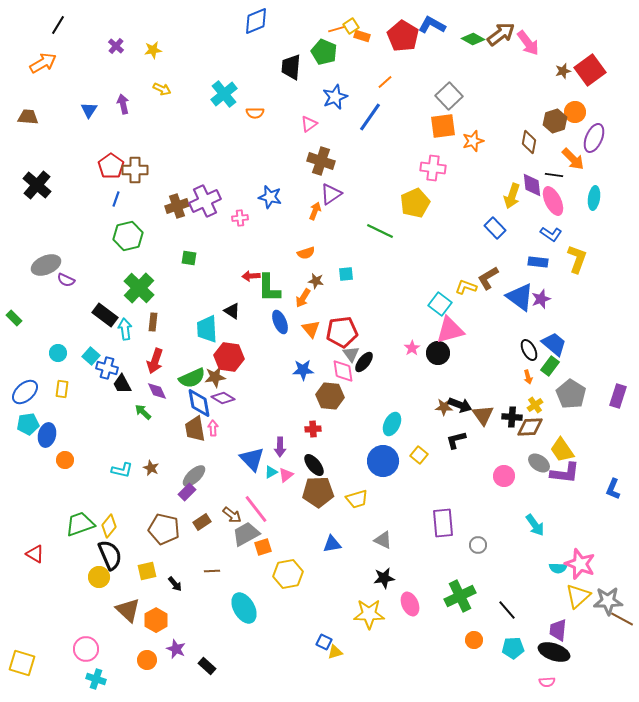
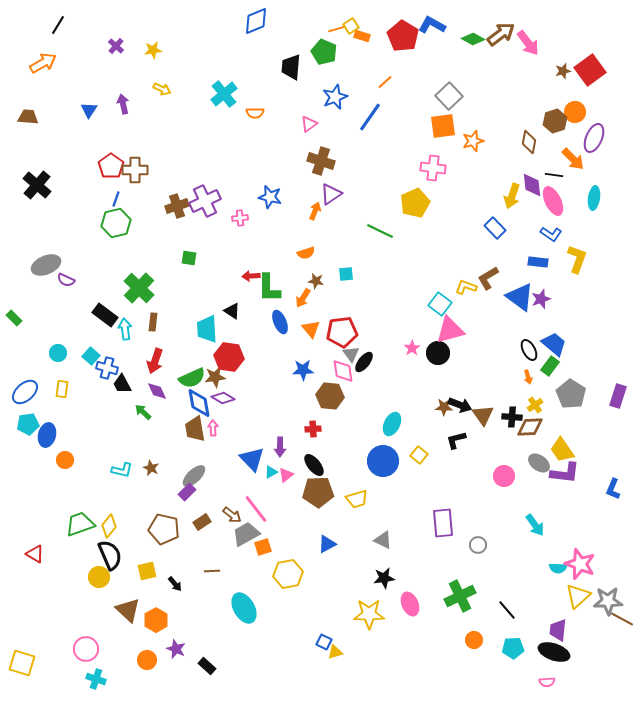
green hexagon at (128, 236): moved 12 px left, 13 px up
blue triangle at (332, 544): moved 5 px left; rotated 18 degrees counterclockwise
